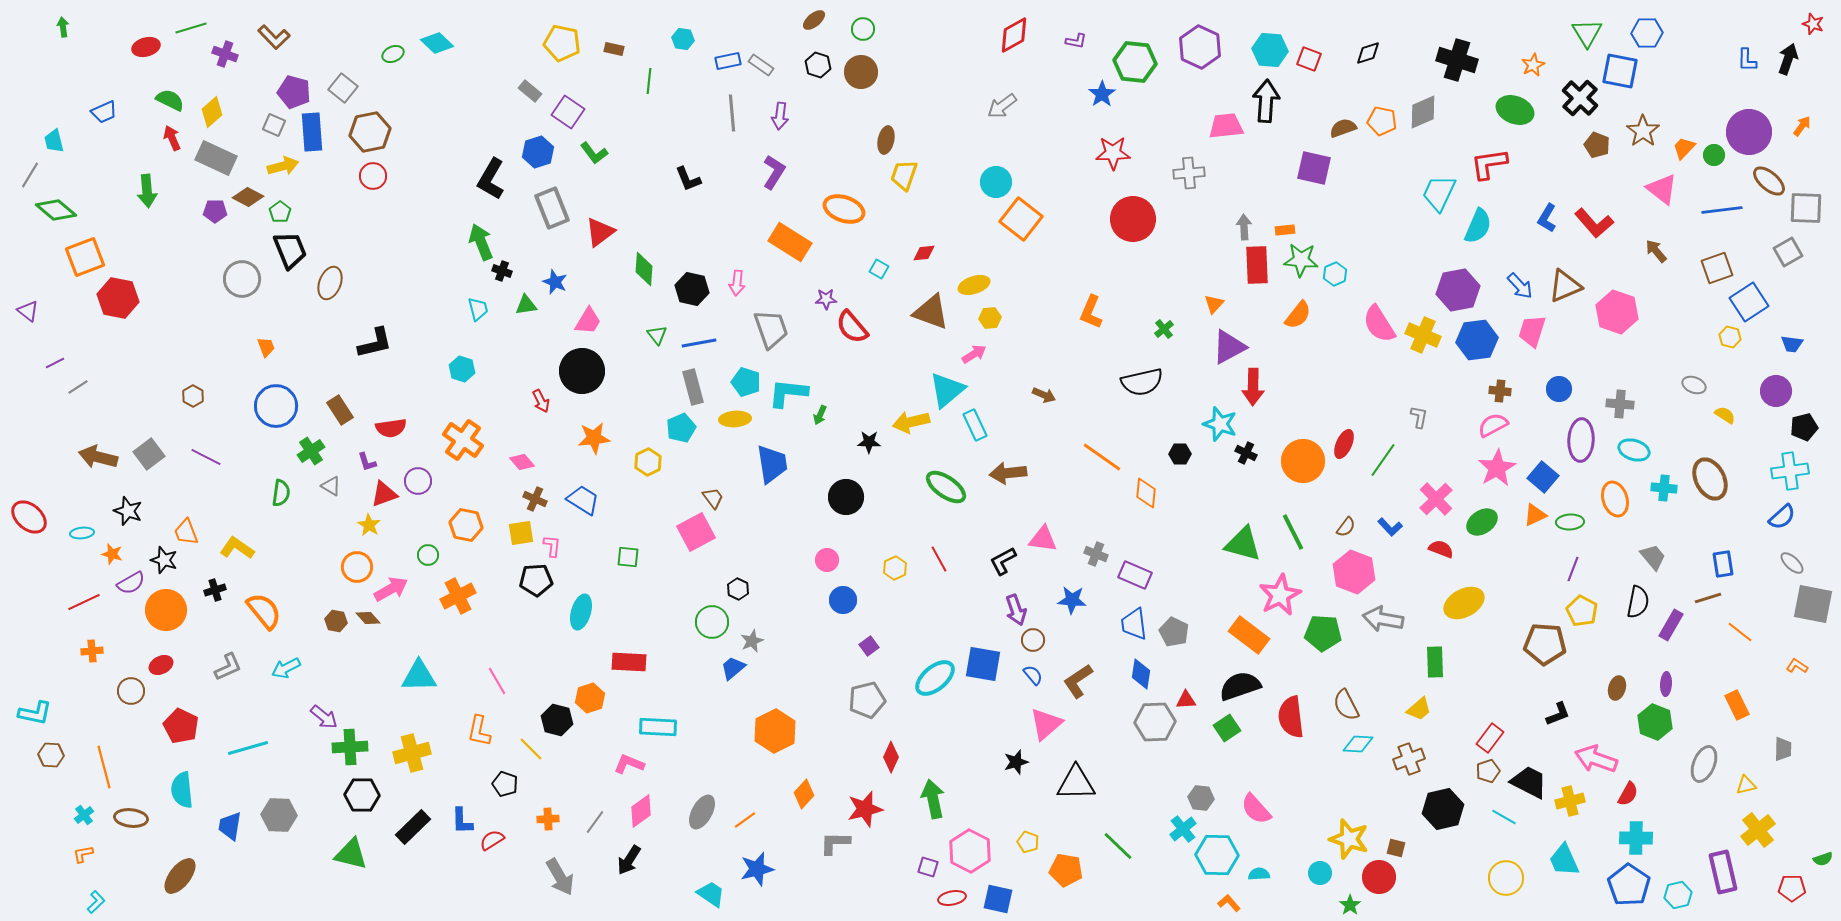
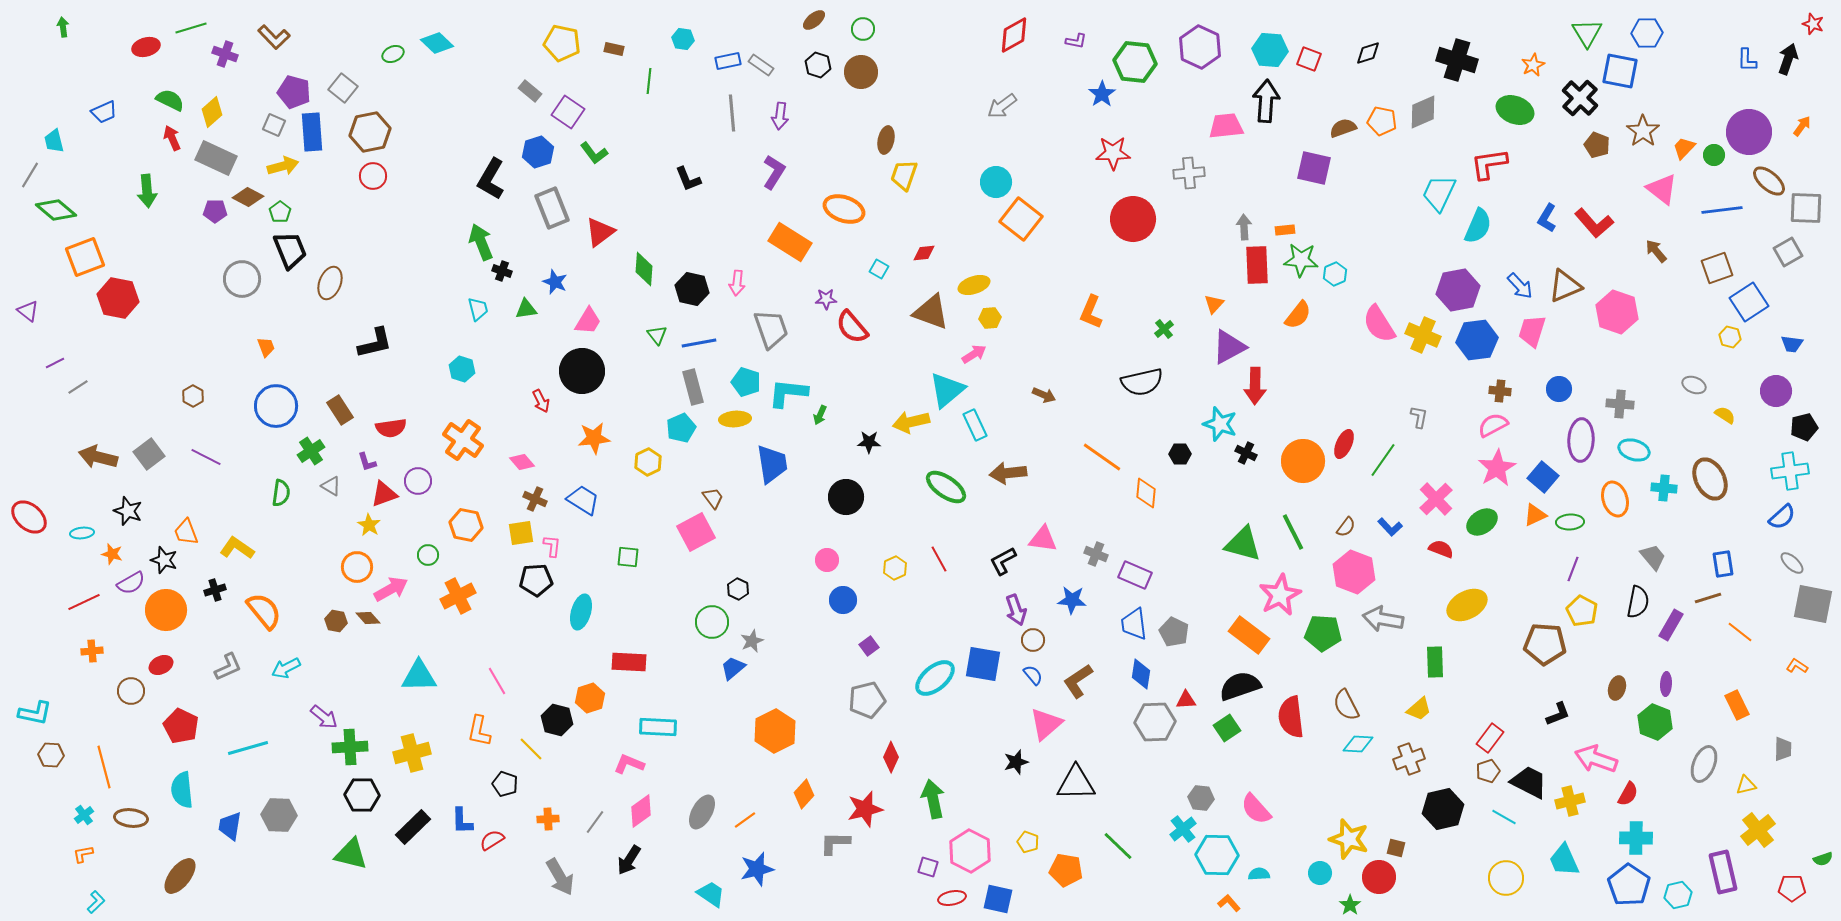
green triangle at (526, 305): moved 4 px down
red arrow at (1253, 387): moved 2 px right, 1 px up
yellow ellipse at (1464, 603): moved 3 px right, 2 px down
